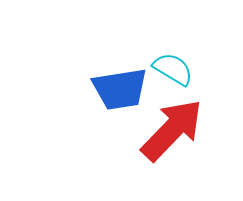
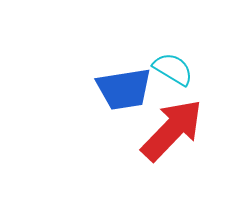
blue trapezoid: moved 4 px right
